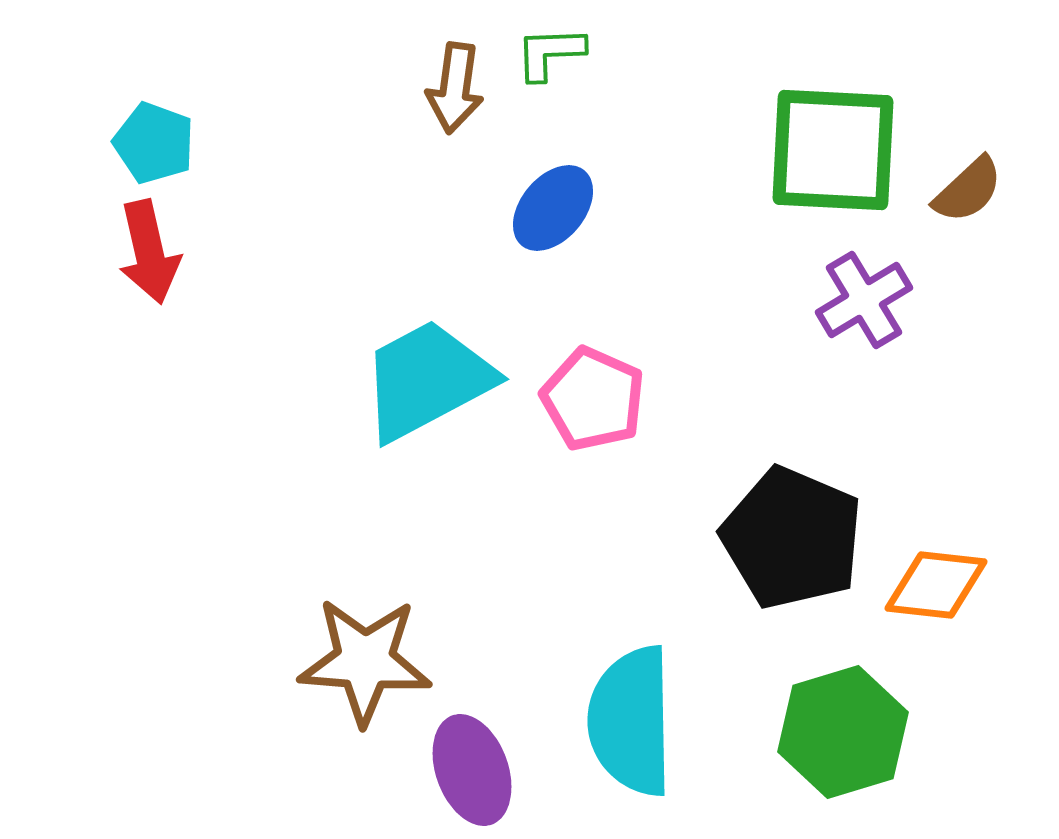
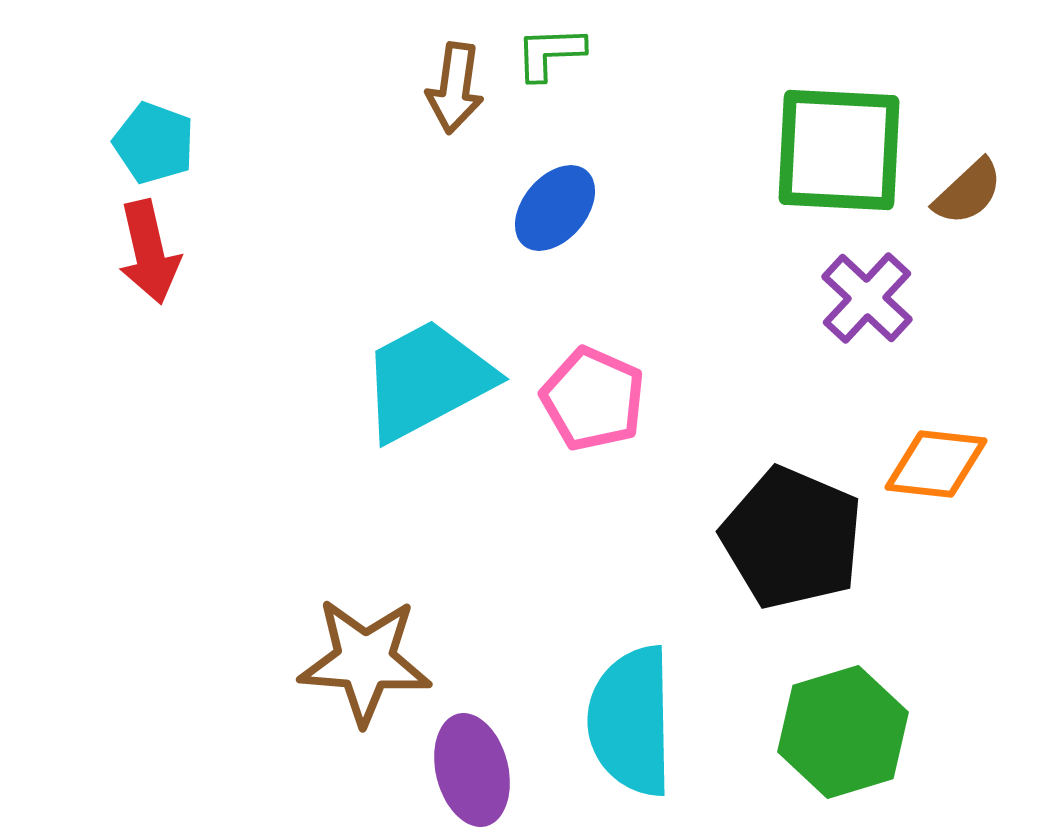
green square: moved 6 px right
brown semicircle: moved 2 px down
blue ellipse: moved 2 px right
purple cross: moved 3 px right, 2 px up; rotated 16 degrees counterclockwise
orange diamond: moved 121 px up
purple ellipse: rotated 6 degrees clockwise
